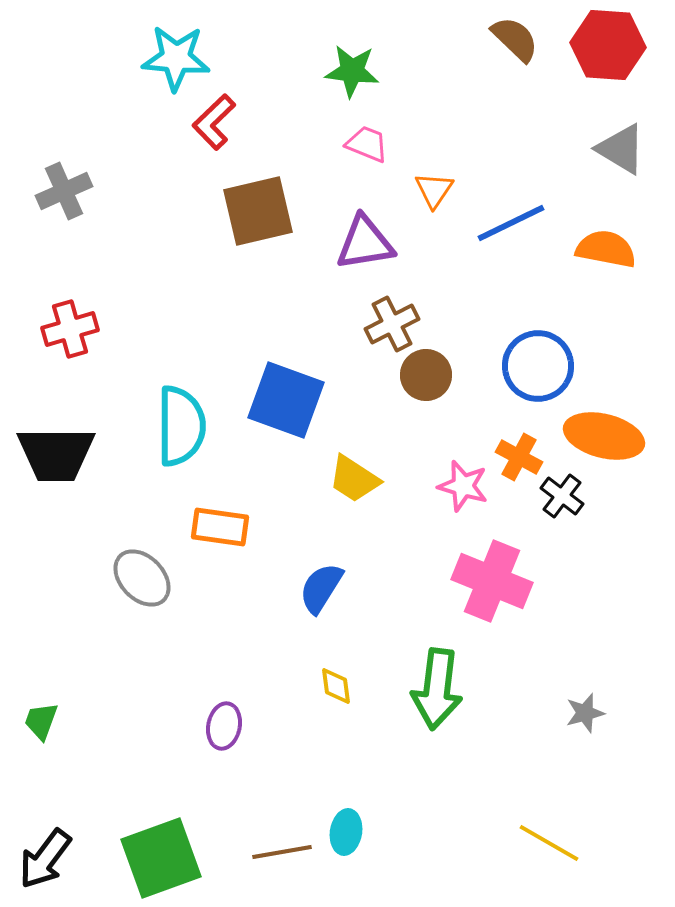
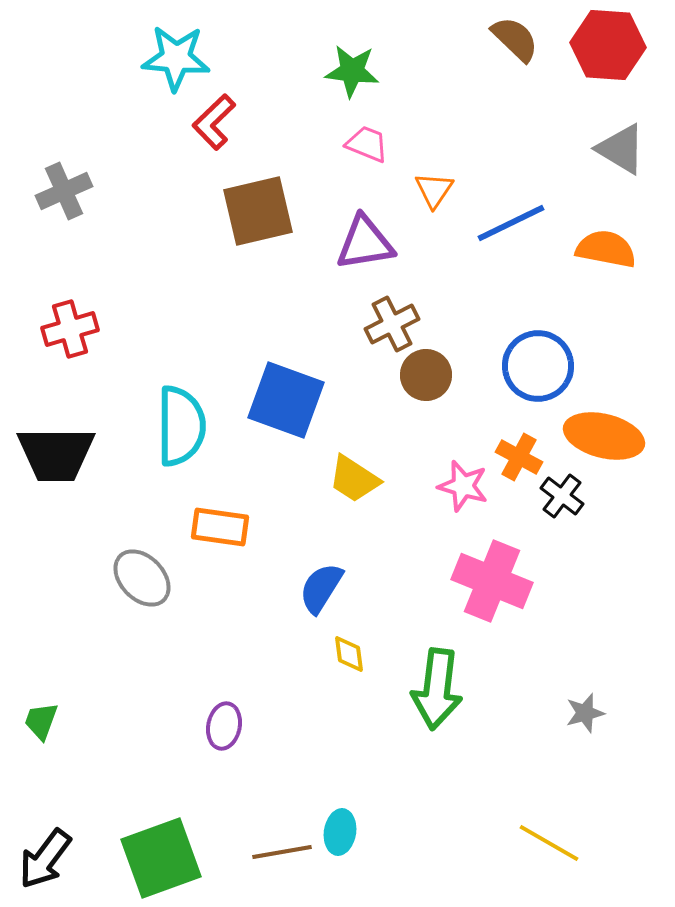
yellow diamond: moved 13 px right, 32 px up
cyan ellipse: moved 6 px left
